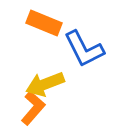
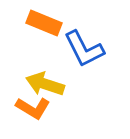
yellow arrow: rotated 39 degrees clockwise
orange L-shape: rotated 80 degrees clockwise
